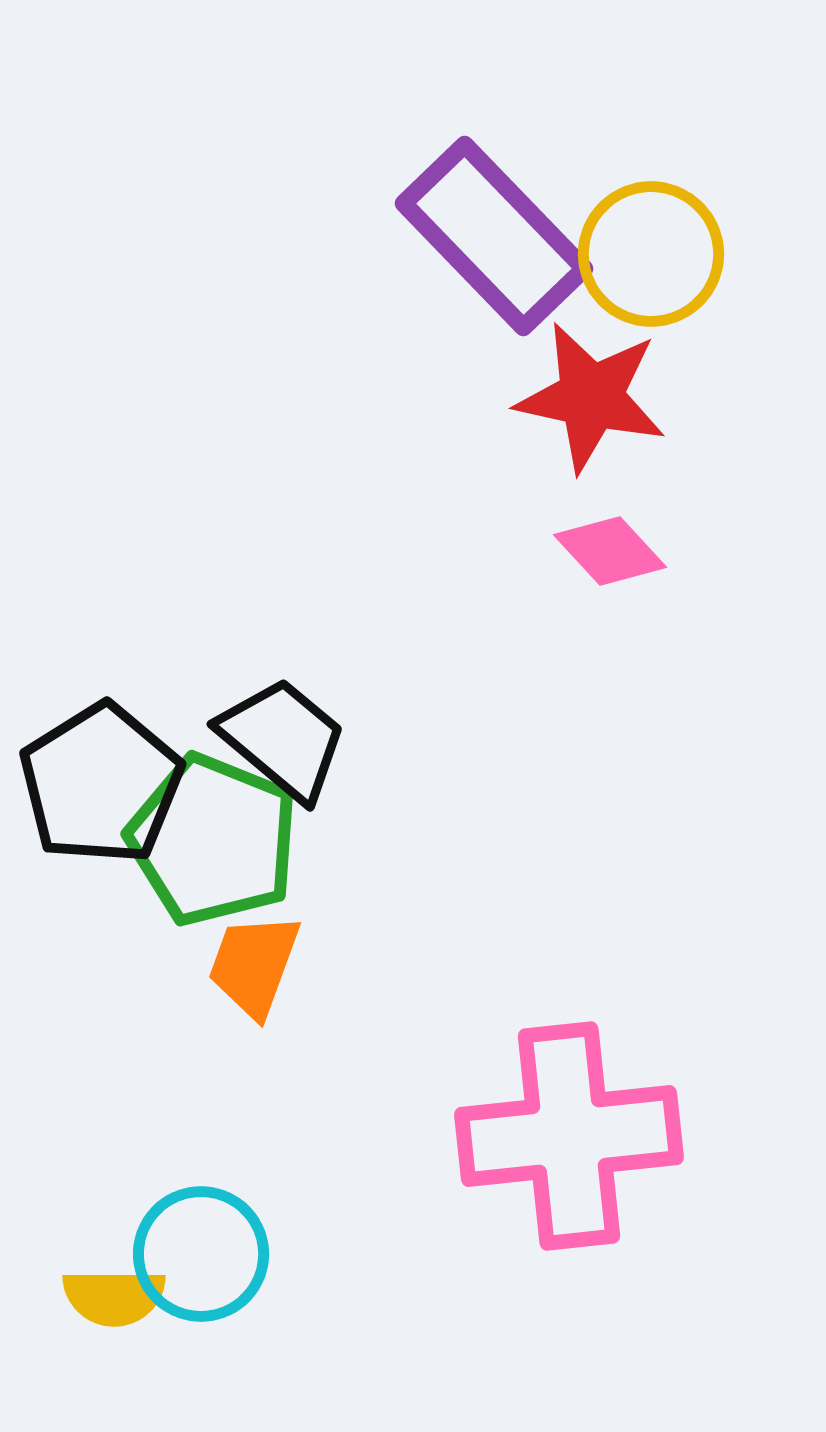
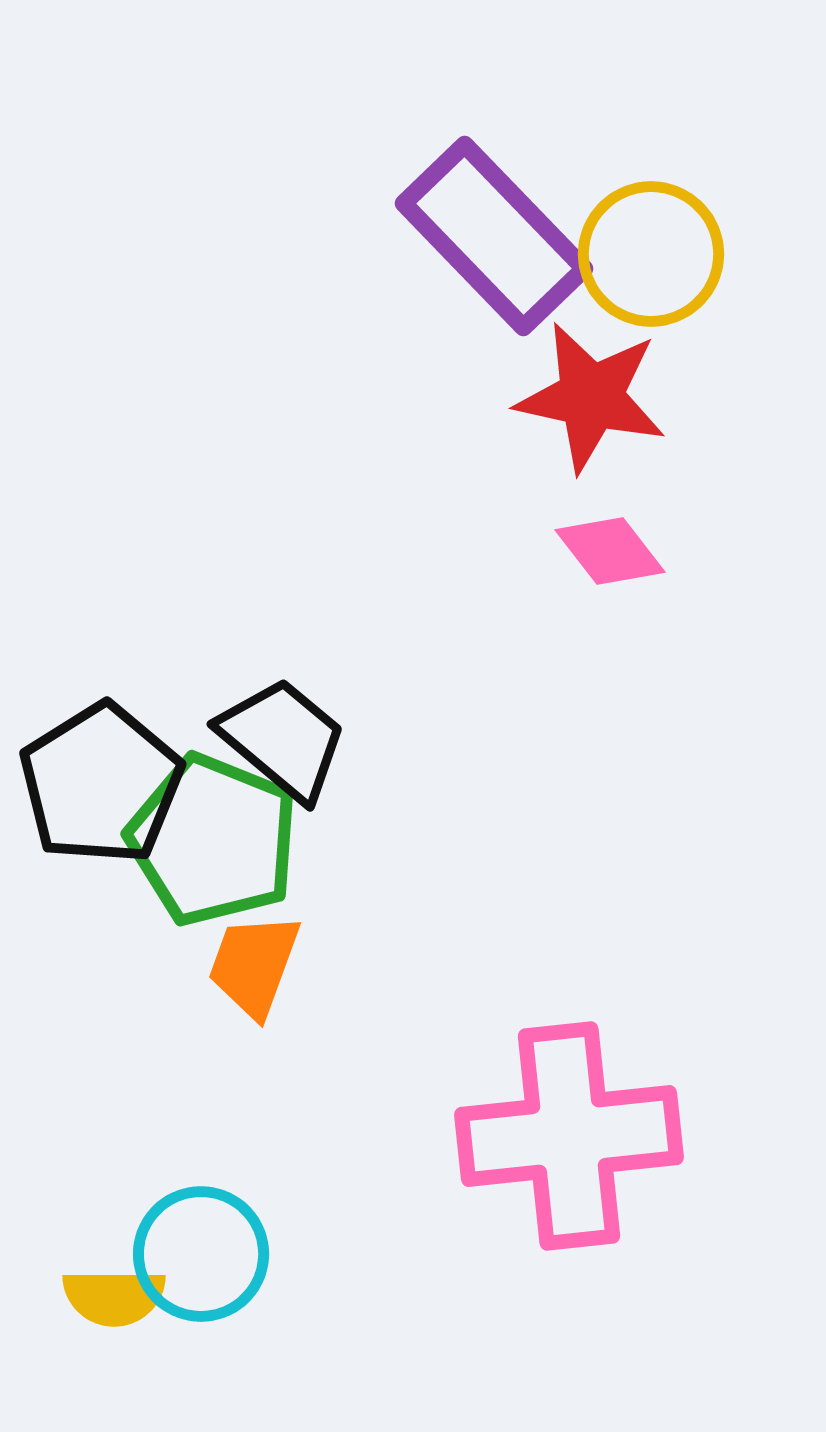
pink diamond: rotated 5 degrees clockwise
